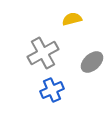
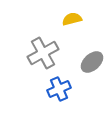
blue cross: moved 7 px right, 1 px up
